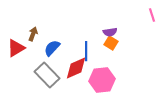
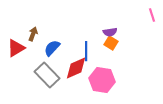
pink hexagon: rotated 15 degrees clockwise
